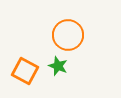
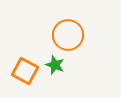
green star: moved 3 px left, 1 px up
